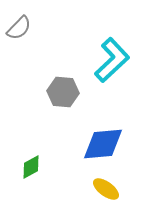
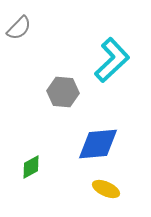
blue diamond: moved 5 px left
yellow ellipse: rotated 12 degrees counterclockwise
